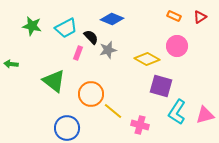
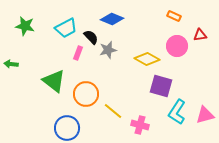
red triangle: moved 18 px down; rotated 24 degrees clockwise
green star: moved 7 px left
orange circle: moved 5 px left
